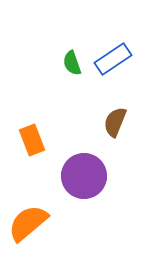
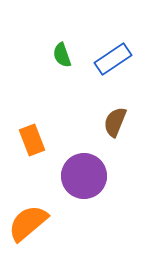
green semicircle: moved 10 px left, 8 px up
